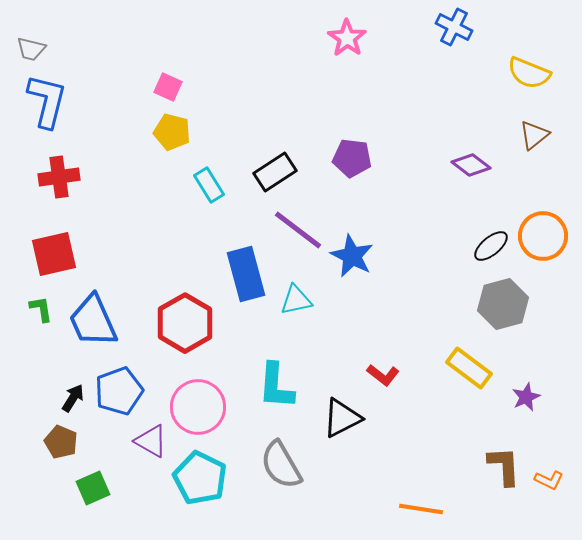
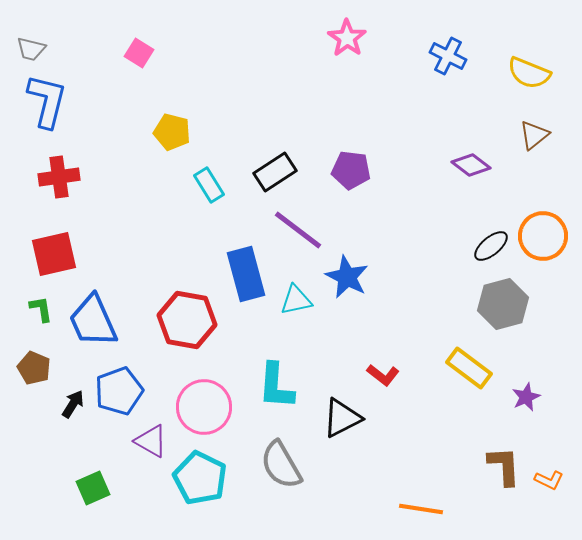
blue cross: moved 6 px left, 29 px down
pink square: moved 29 px left, 34 px up; rotated 8 degrees clockwise
purple pentagon: moved 1 px left, 12 px down
blue star: moved 5 px left, 21 px down
red hexagon: moved 2 px right, 3 px up; rotated 20 degrees counterclockwise
black arrow: moved 6 px down
pink circle: moved 6 px right
brown pentagon: moved 27 px left, 74 px up
